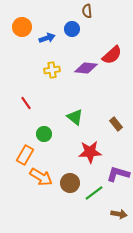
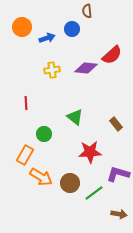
red line: rotated 32 degrees clockwise
